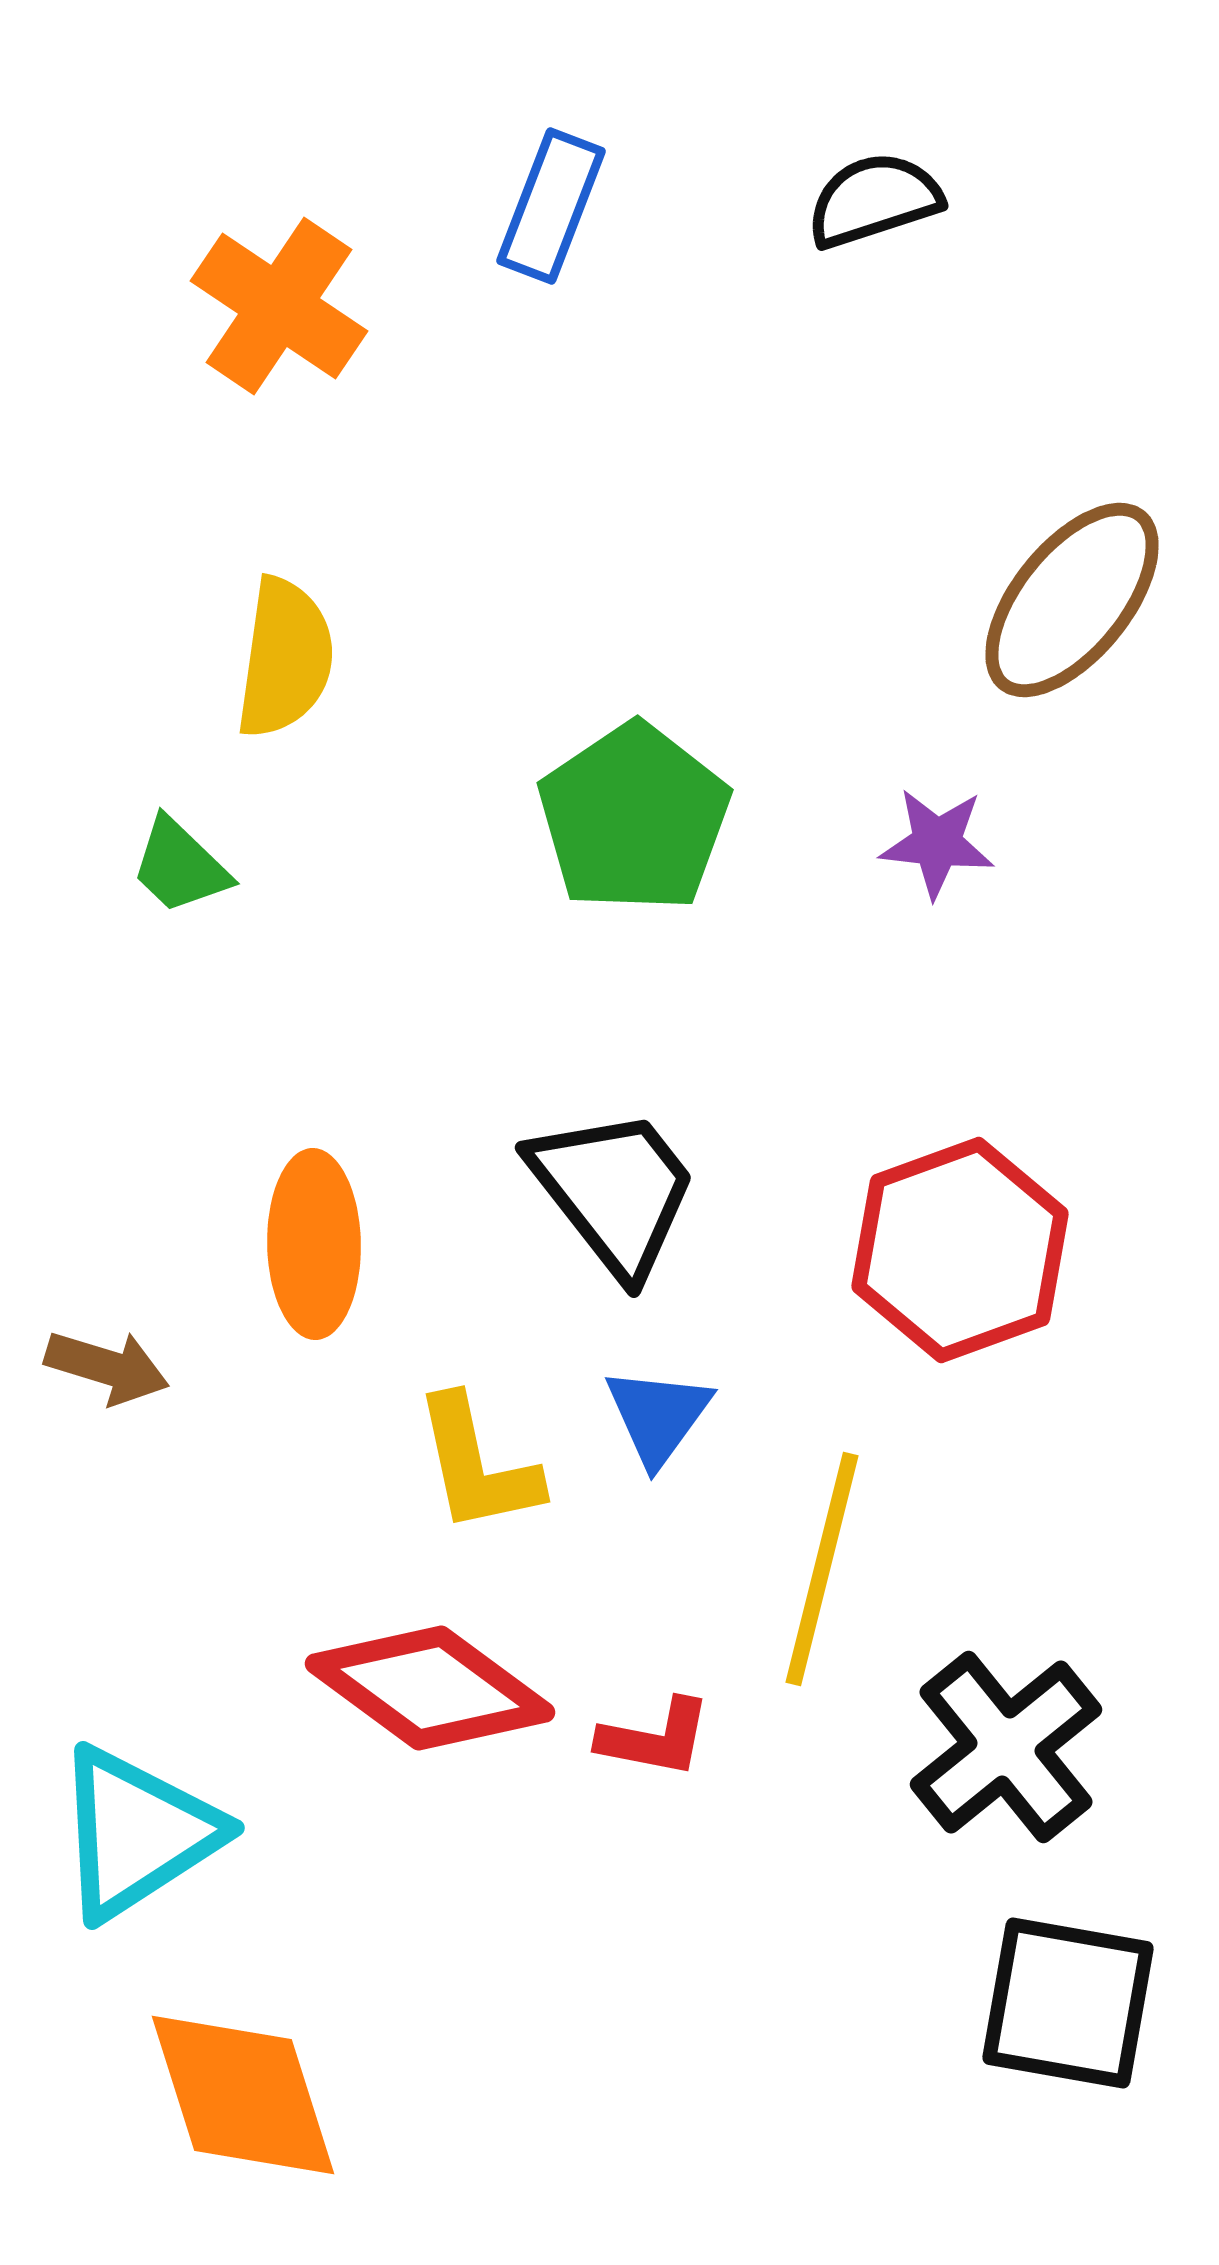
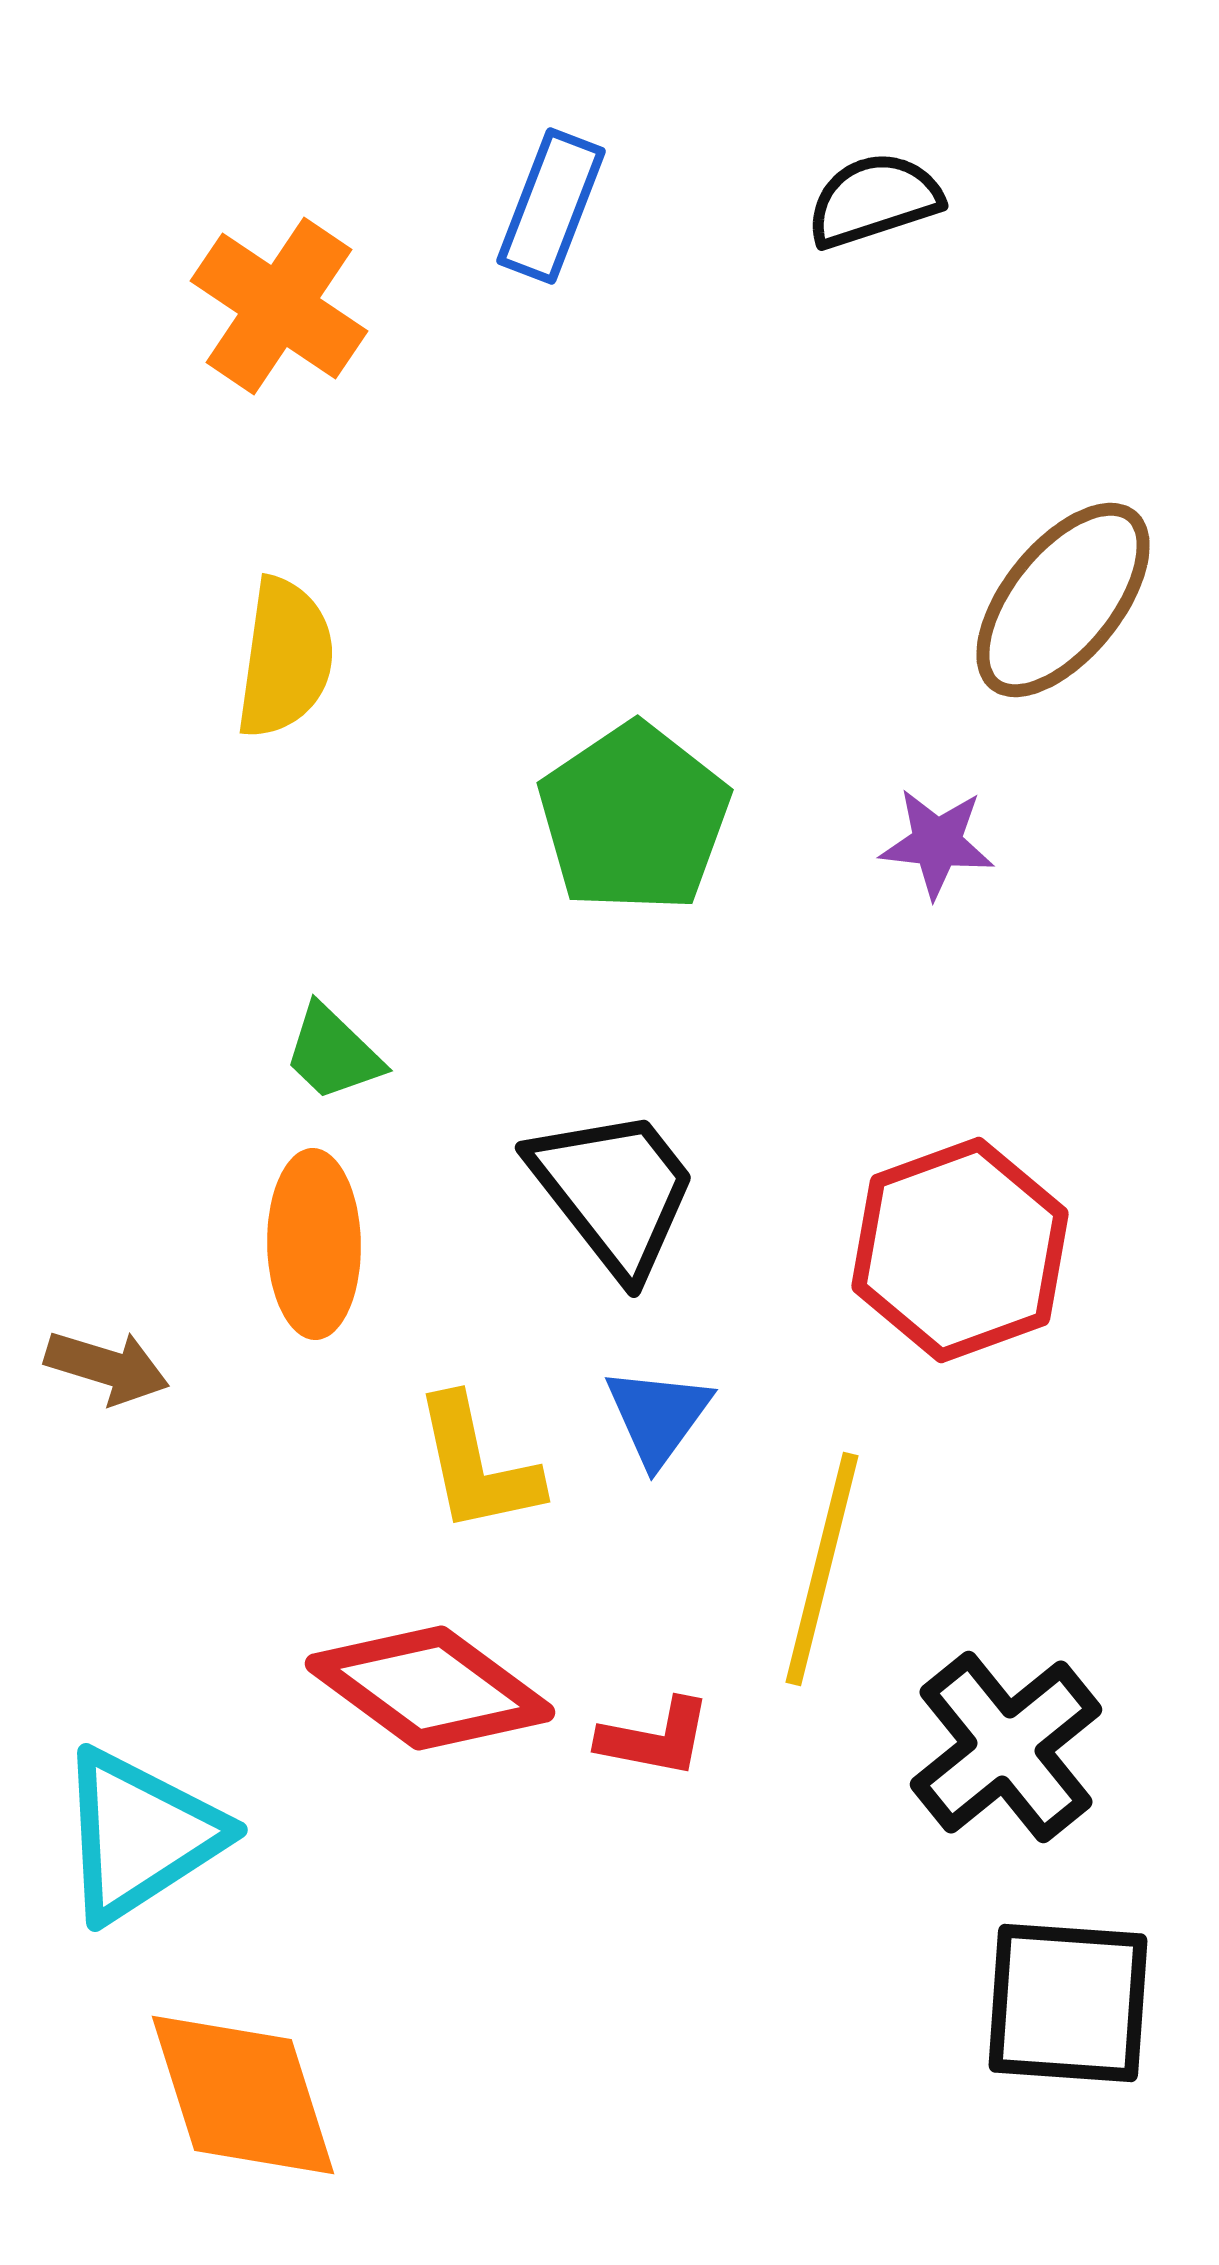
brown ellipse: moved 9 px left
green trapezoid: moved 153 px right, 187 px down
cyan triangle: moved 3 px right, 2 px down
black square: rotated 6 degrees counterclockwise
